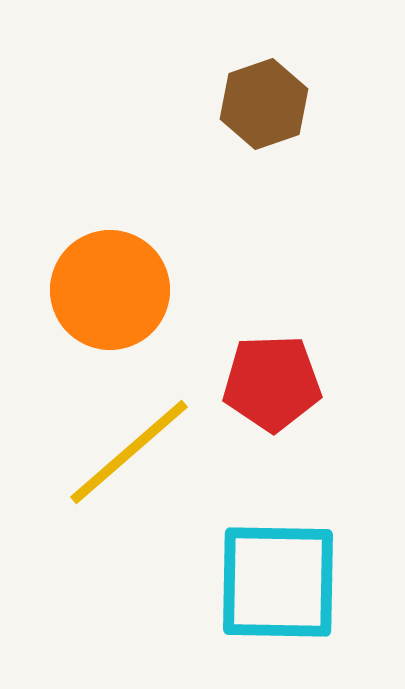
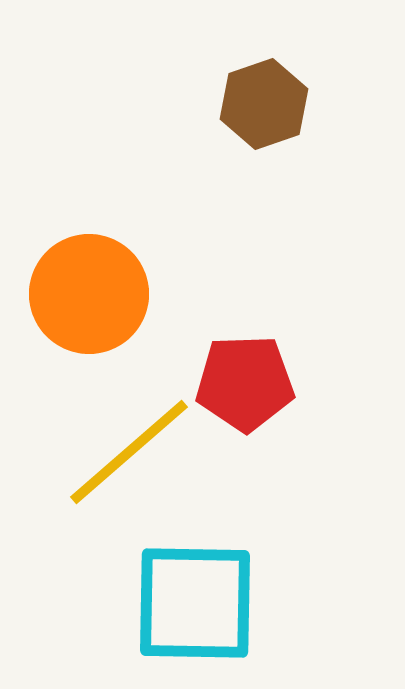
orange circle: moved 21 px left, 4 px down
red pentagon: moved 27 px left
cyan square: moved 83 px left, 21 px down
